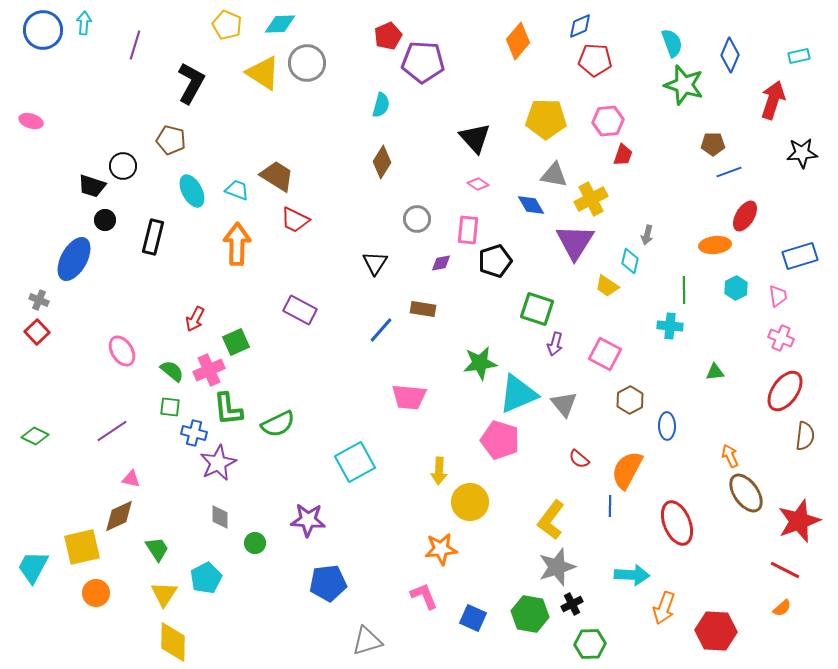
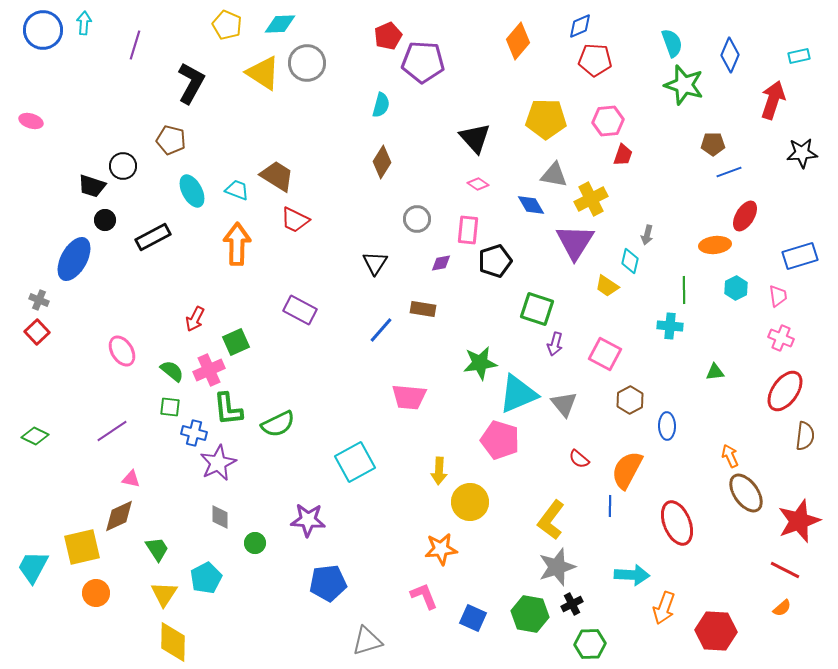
black rectangle at (153, 237): rotated 48 degrees clockwise
